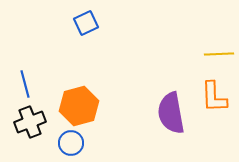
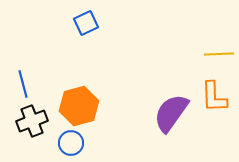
blue line: moved 2 px left
purple semicircle: rotated 45 degrees clockwise
black cross: moved 2 px right, 1 px up
